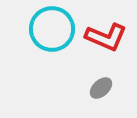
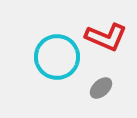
cyan circle: moved 5 px right, 28 px down
